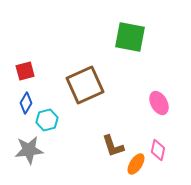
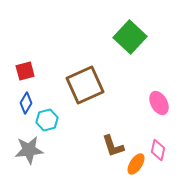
green square: rotated 32 degrees clockwise
